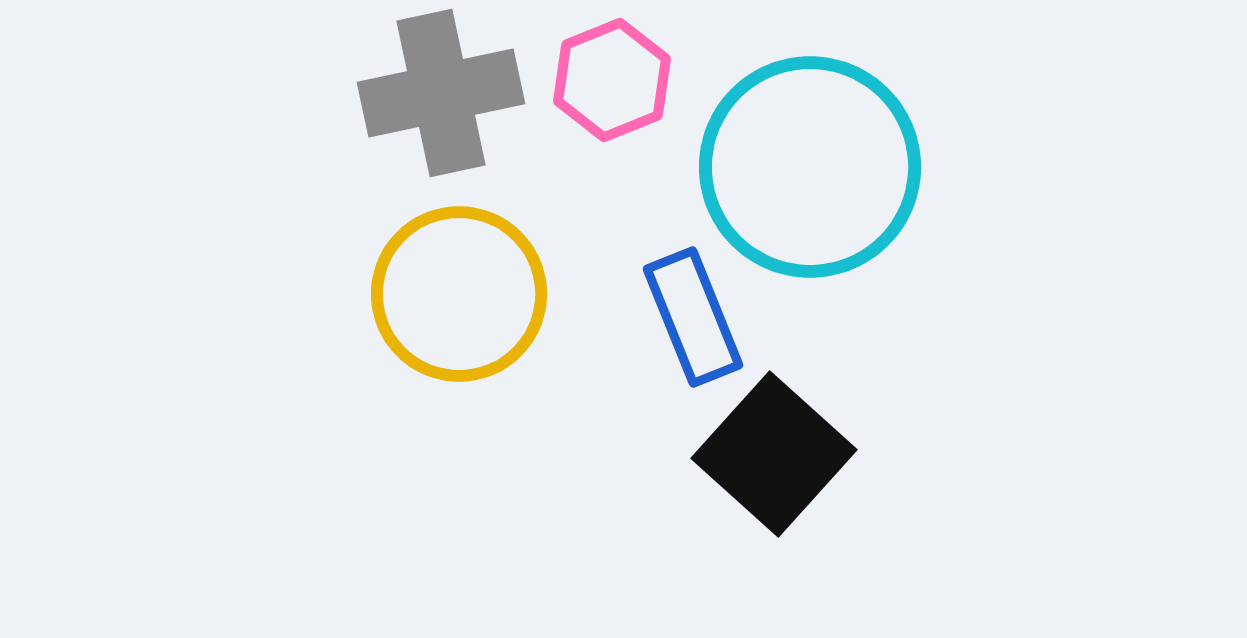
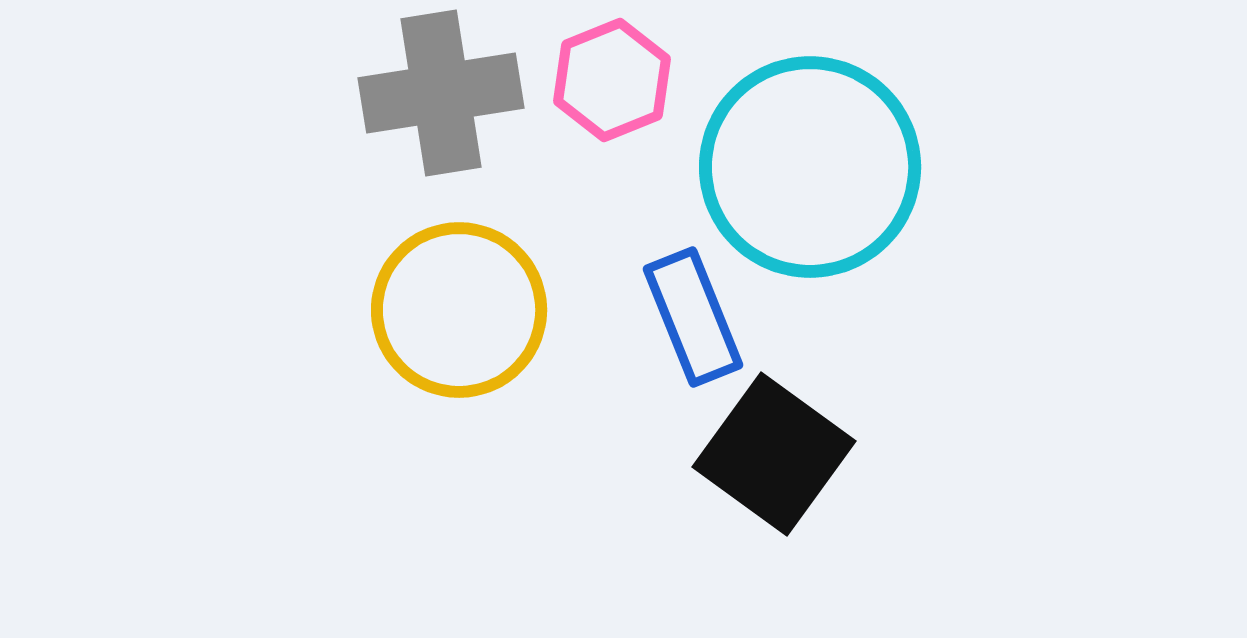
gray cross: rotated 3 degrees clockwise
yellow circle: moved 16 px down
black square: rotated 6 degrees counterclockwise
